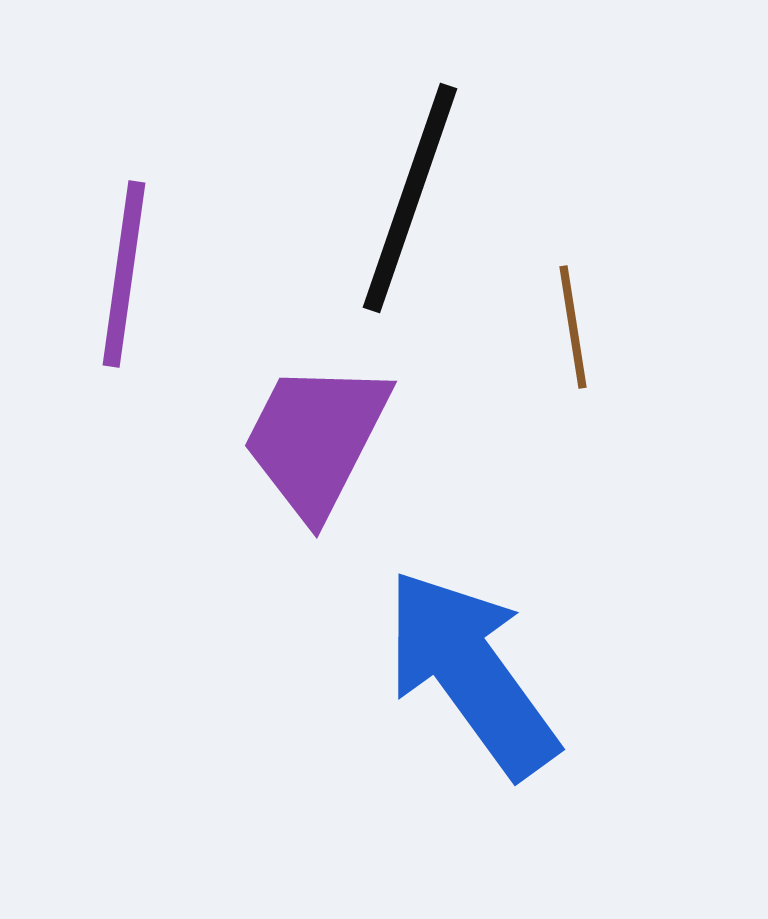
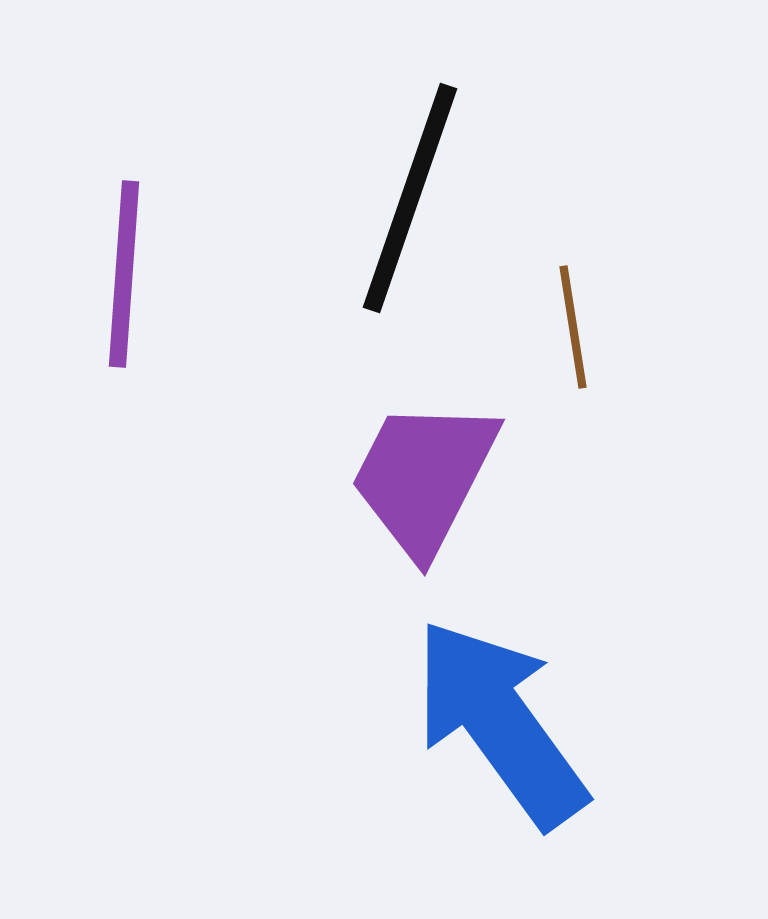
purple line: rotated 4 degrees counterclockwise
purple trapezoid: moved 108 px right, 38 px down
blue arrow: moved 29 px right, 50 px down
